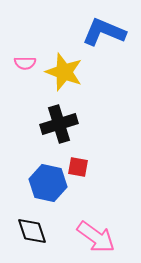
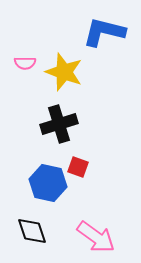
blue L-shape: rotated 9 degrees counterclockwise
red square: rotated 10 degrees clockwise
